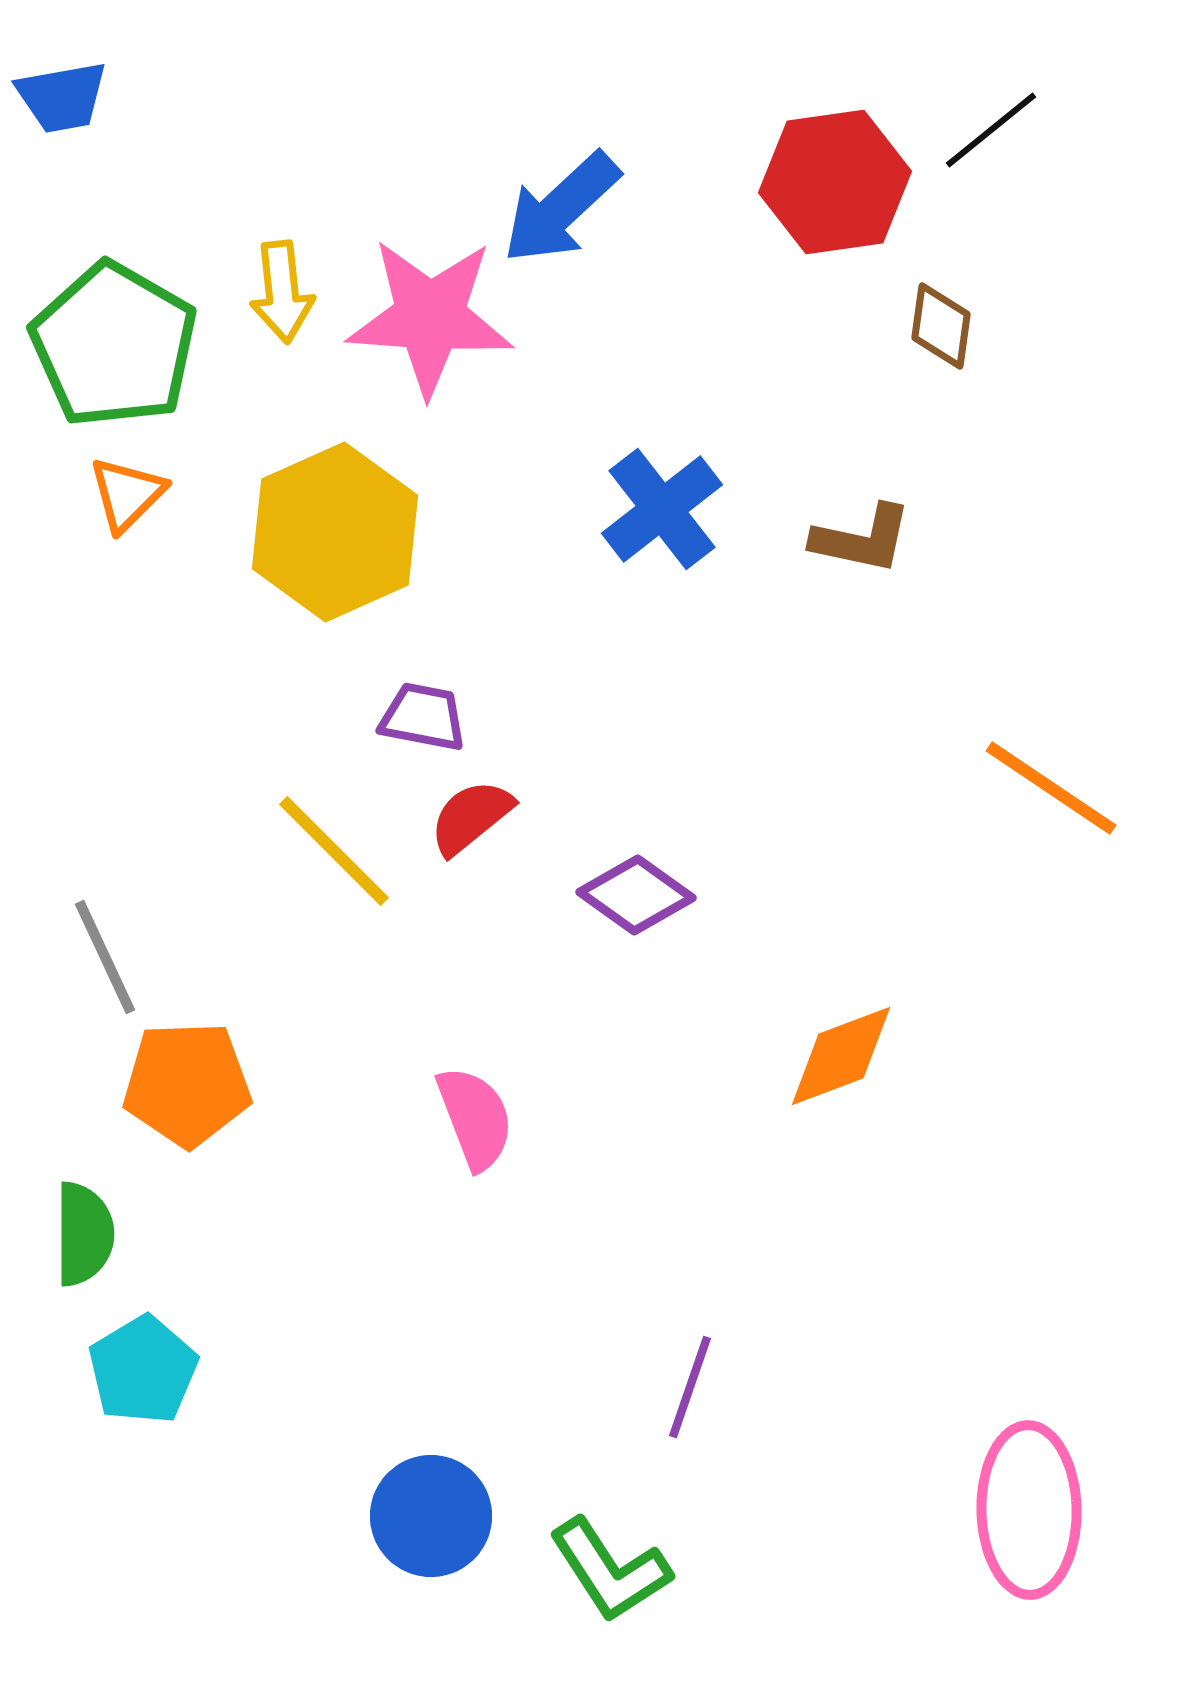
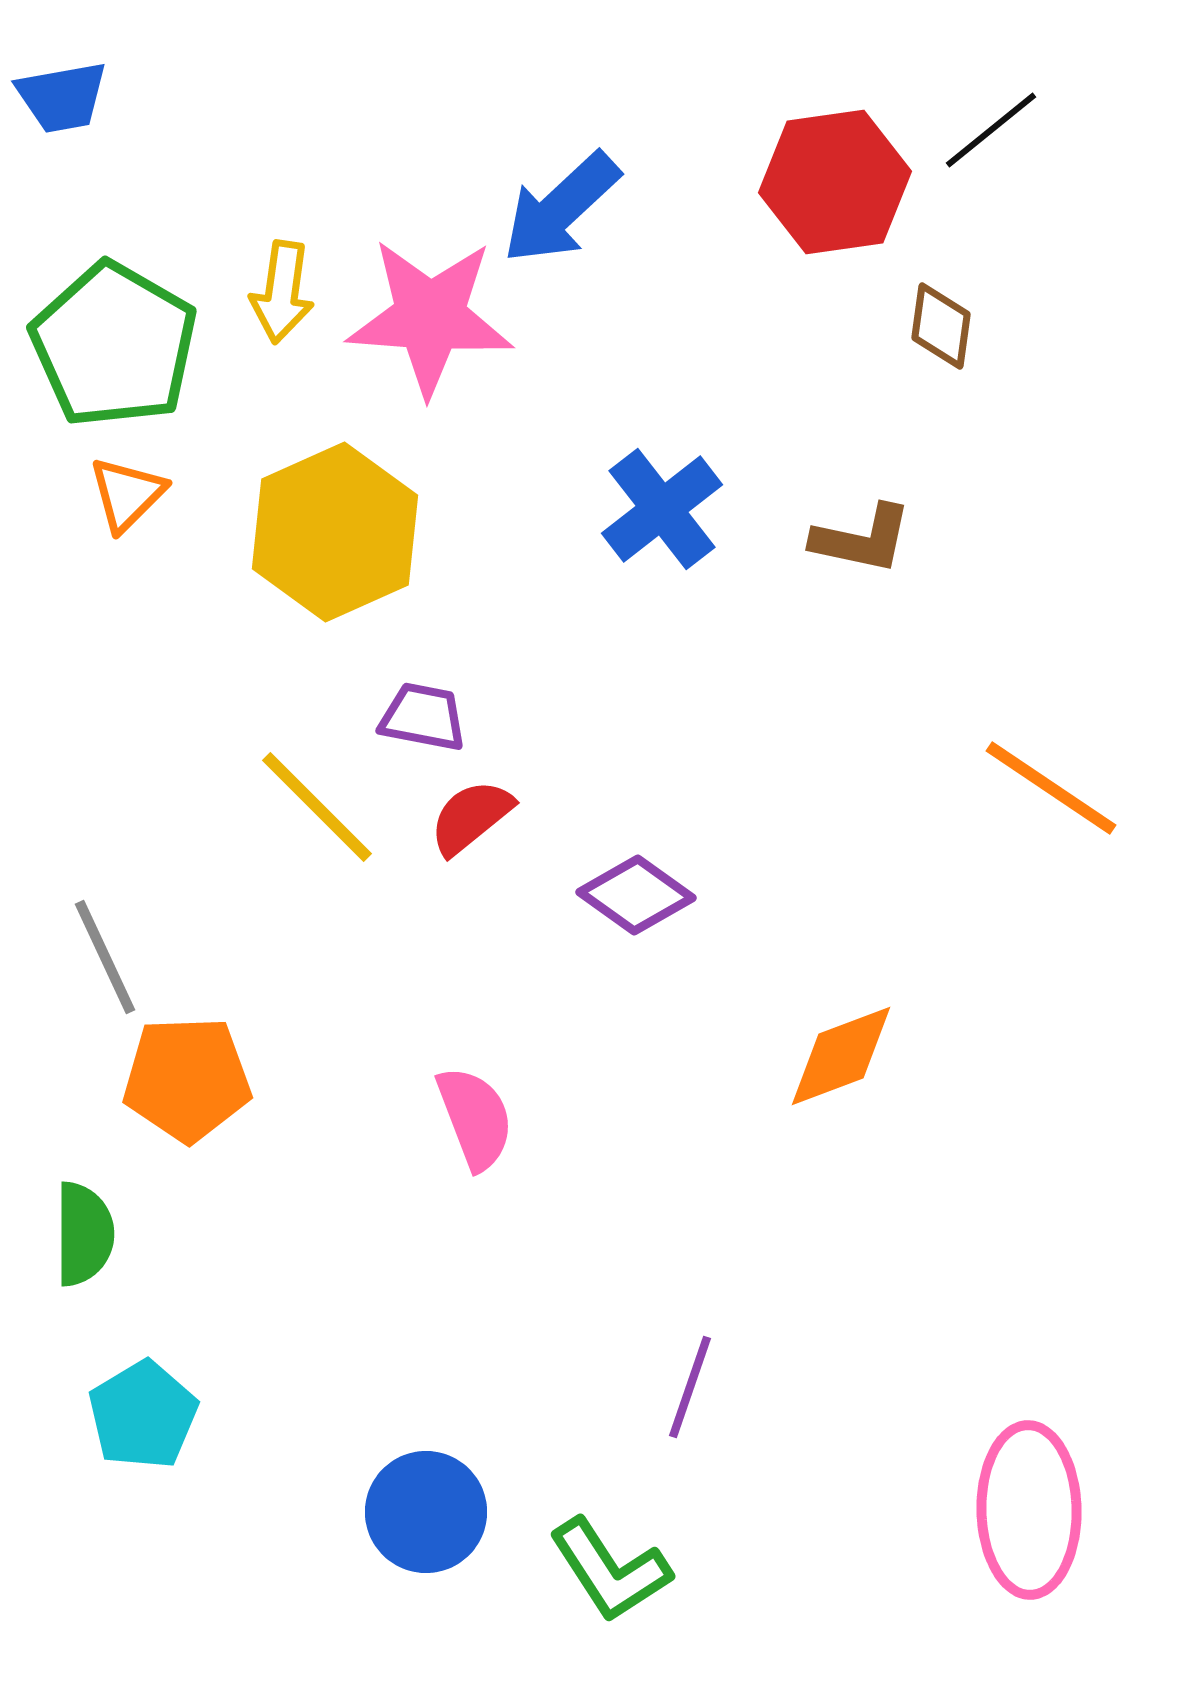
yellow arrow: rotated 14 degrees clockwise
yellow line: moved 17 px left, 44 px up
orange pentagon: moved 5 px up
cyan pentagon: moved 45 px down
blue circle: moved 5 px left, 4 px up
